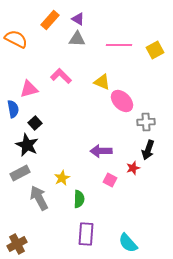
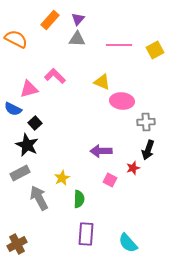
purple triangle: rotated 40 degrees clockwise
pink L-shape: moved 6 px left
pink ellipse: rotated 40 degrees counterclockwise
blue semicircle: rotated 126 degrees clockwise
